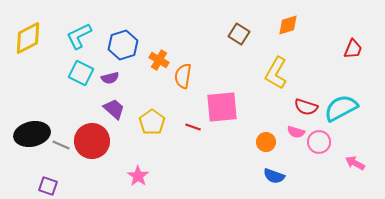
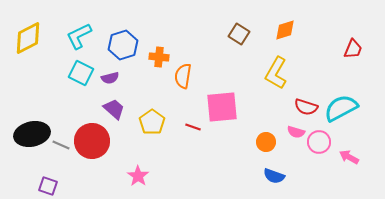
orange diamond: moved 3 px left, 5 px down
orange cross: moved 3 px up; rotated 24 degrees counterclockwise
pink arrow: moved 6 px left, 6 px up
